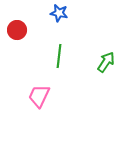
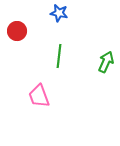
red circle: moved 1 px down
green arrow: rotated 10 degrees counterclockwise
pink trapezoid: rotated 45 degrees counterclockwise
